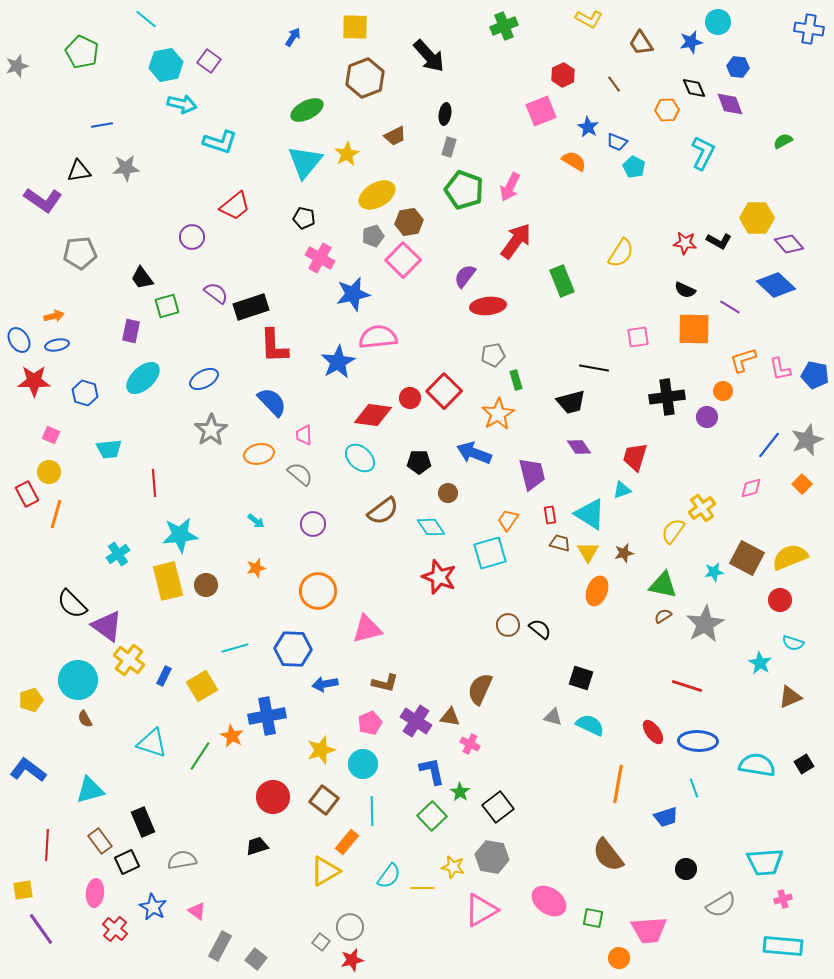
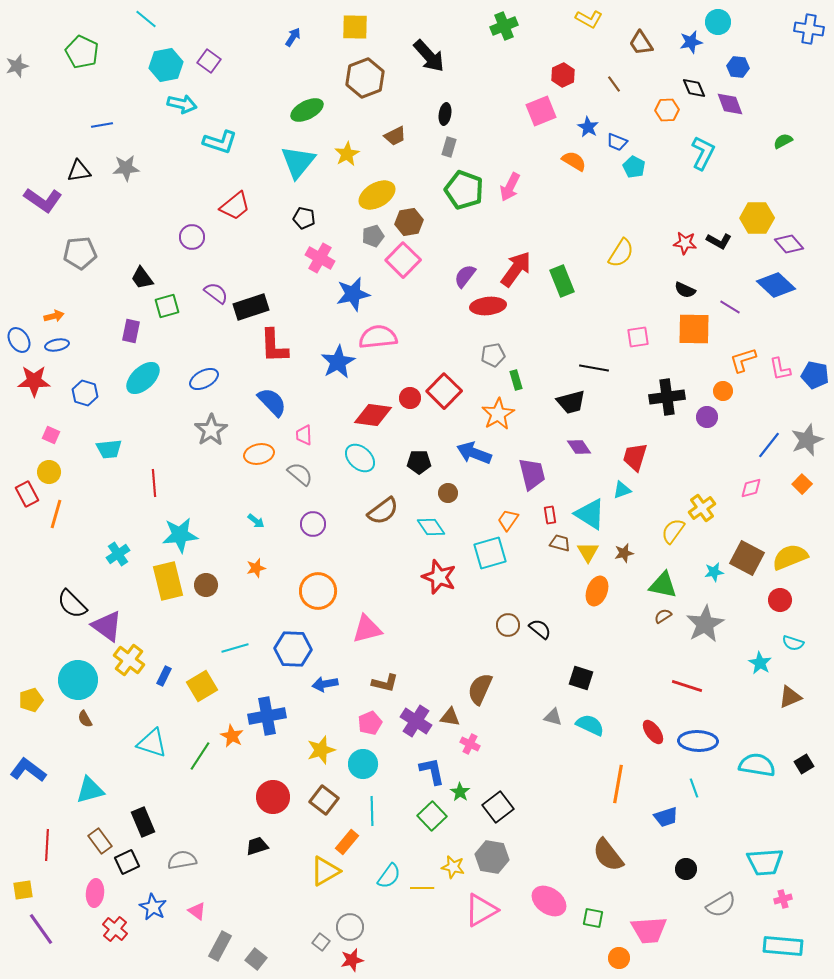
cyan triangle at (305, 162): moved 7 px left
red arrow at (516, 241): moved 28 px down
